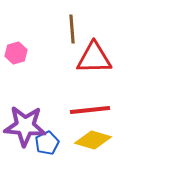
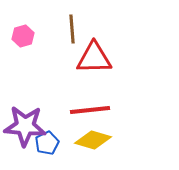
pink hexagon: moved 7 px right, 17 px up
